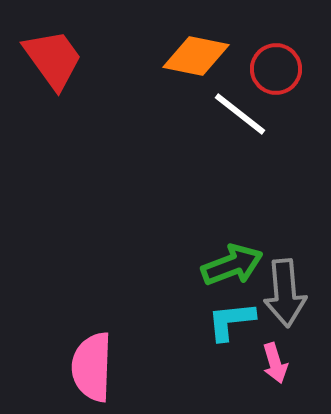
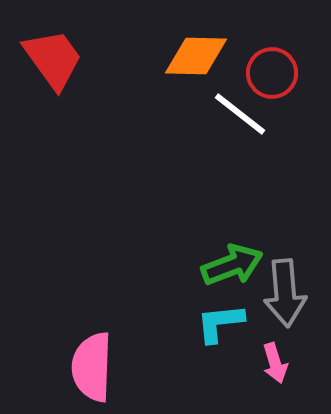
orange diamond: rotated 10 degrees counterclockwise
red circle: moved 4 px left, 4 px down
cyan L-shape: moved 11 px left, 2 px down
